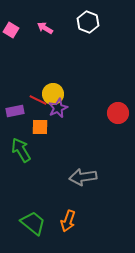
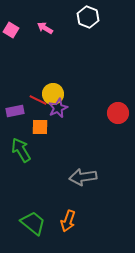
white hexagon: moved 5 px up
